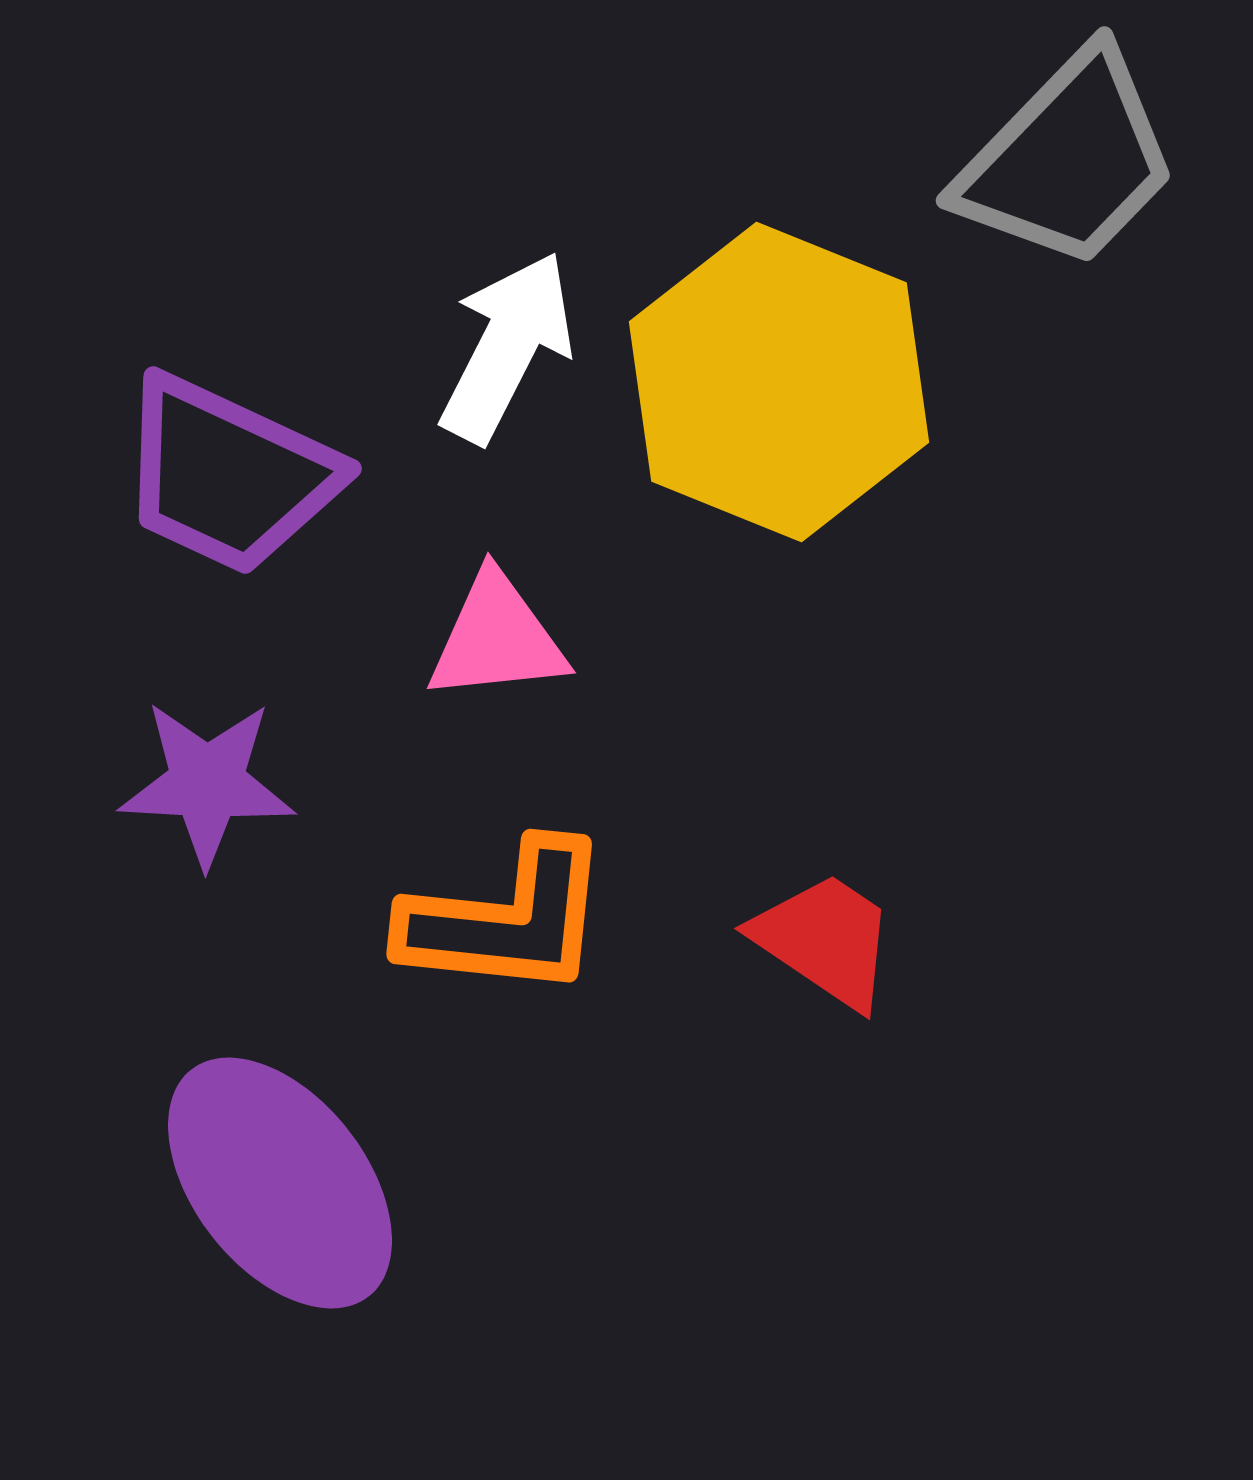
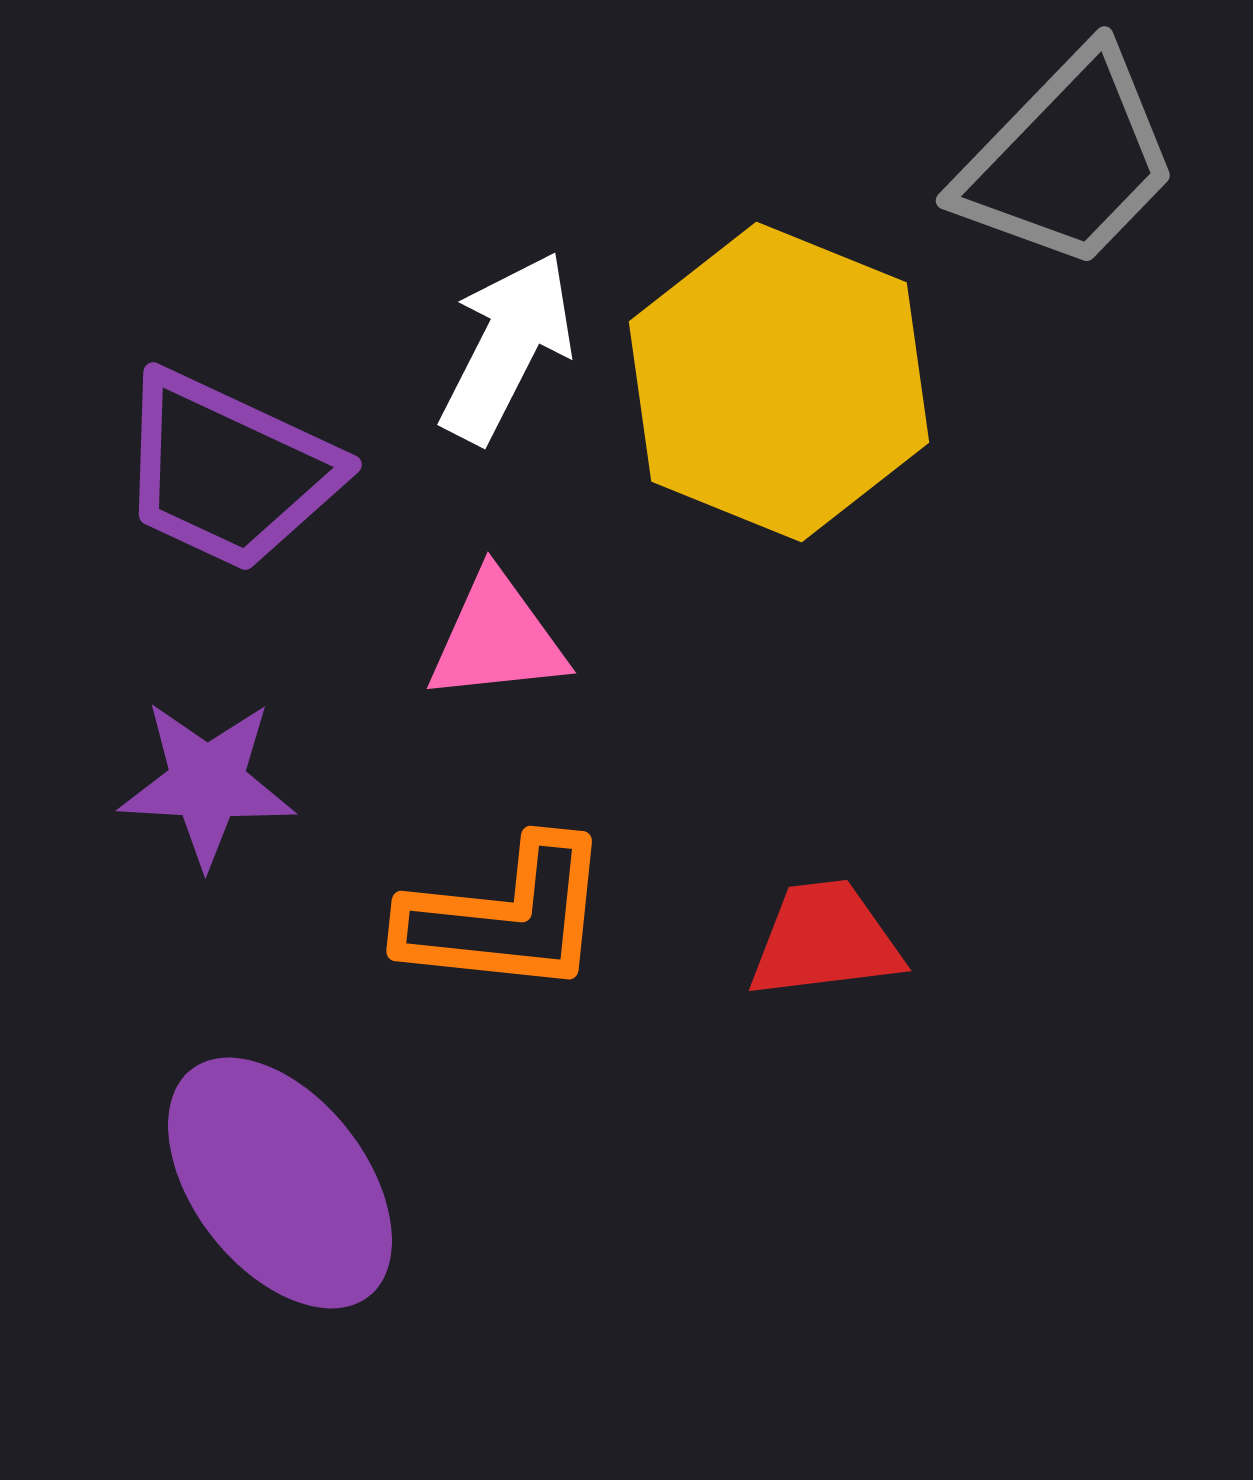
purple trapezoid: moved 4 px up
orange L-shape: moved 3 px up
red trapezoid: rotated 41 degrees counterclockwise
